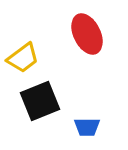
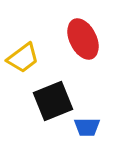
red ellipse: moved 4 px left, 5 px down
black square: moved 13 px right
